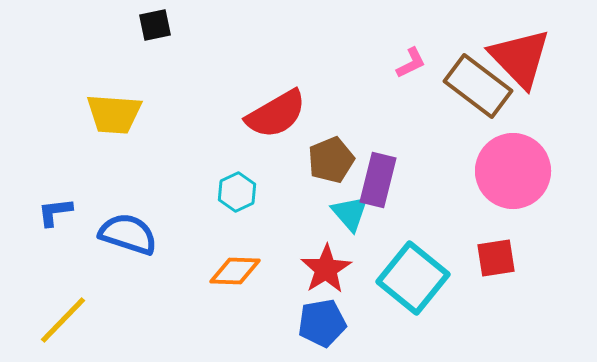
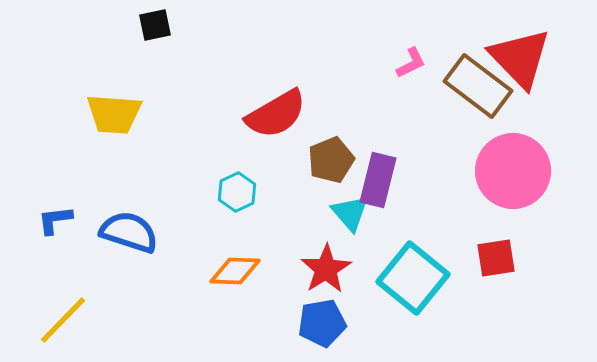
blue L-shape: moved 8 px down
blue semicircle: moved 1 px right, 2 px up
